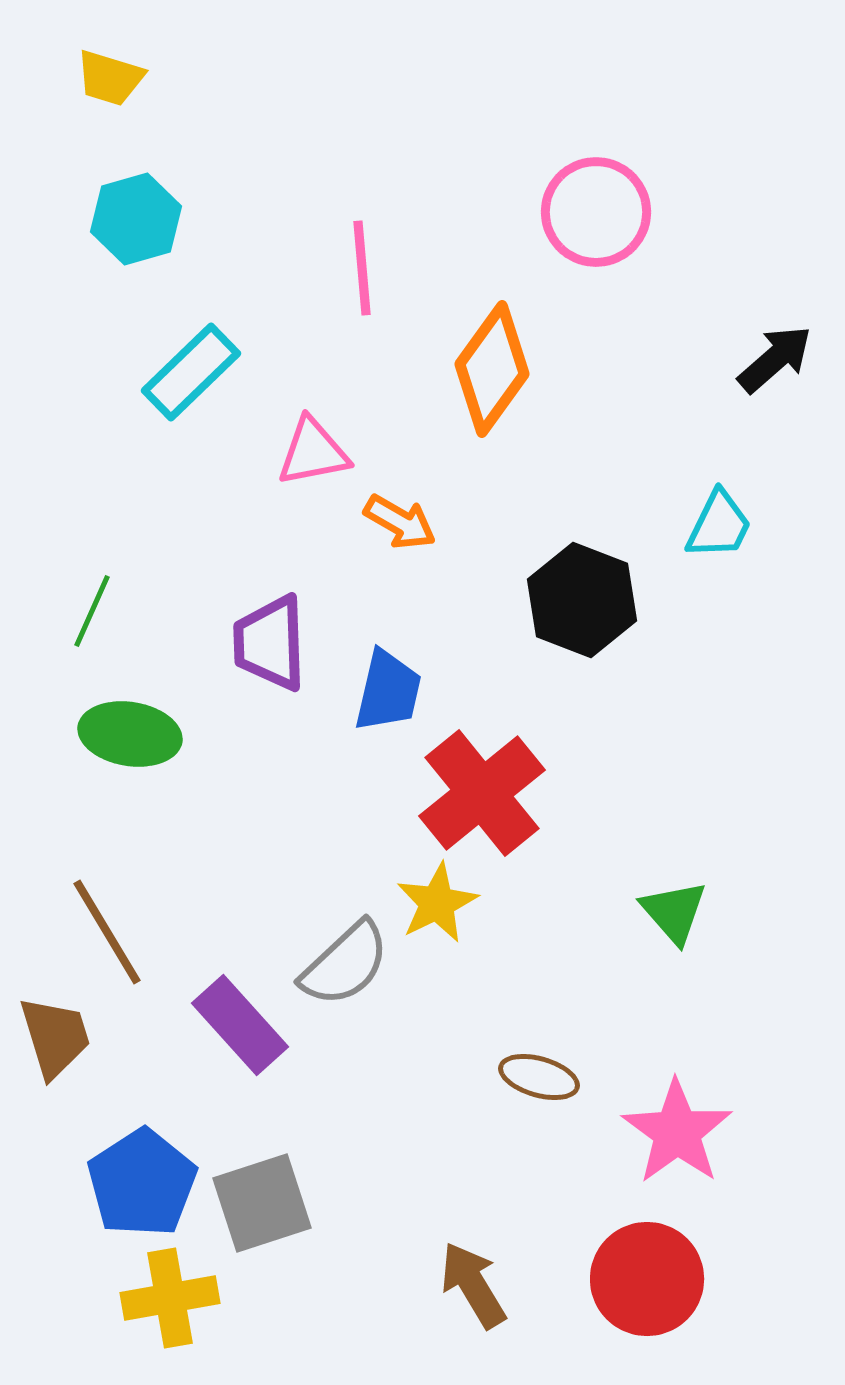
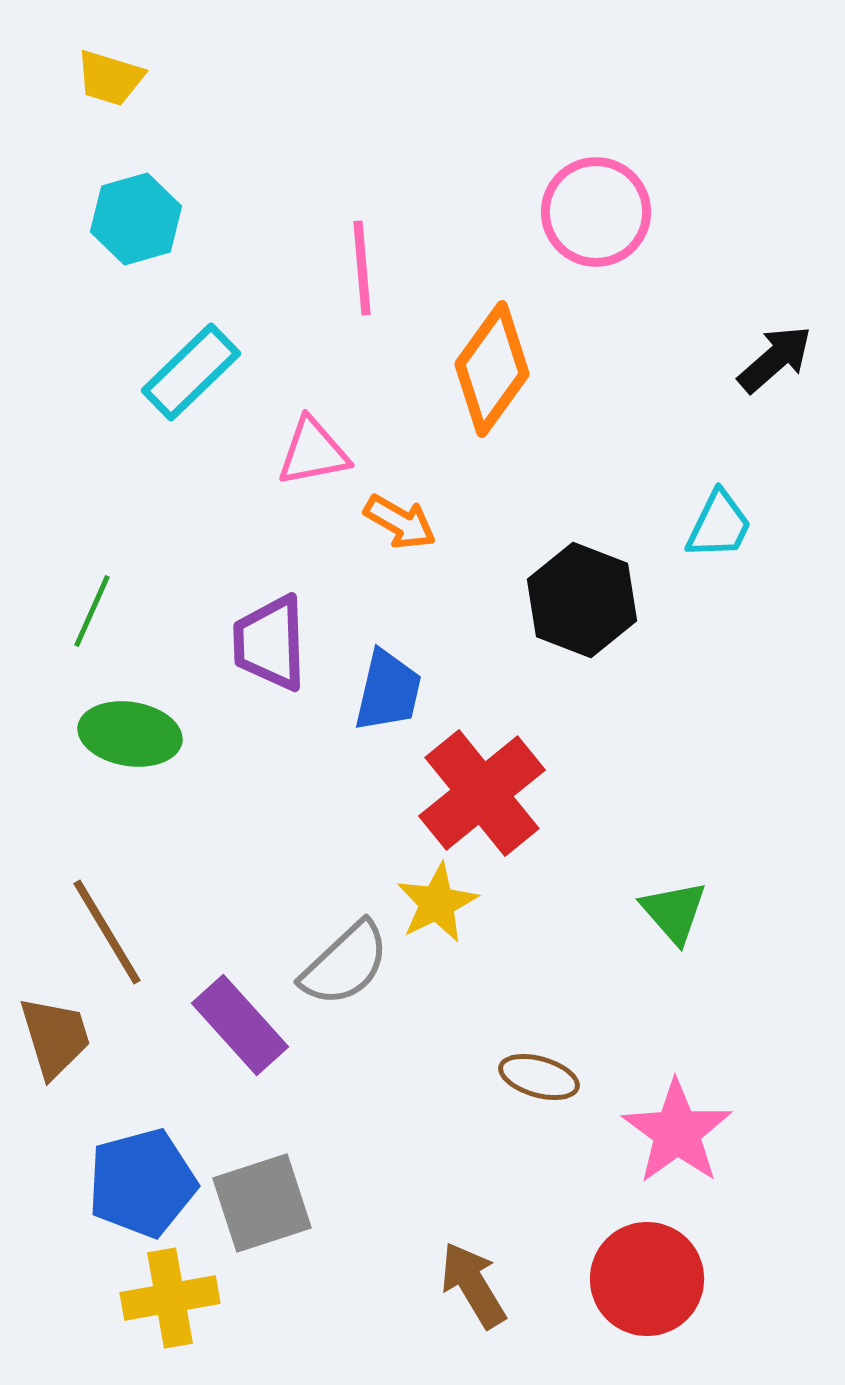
blue pentagon: rotated 18 degrees clockwise
